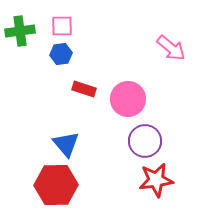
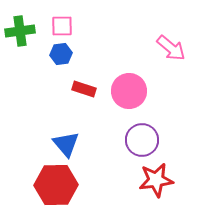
pink circle: moved 1 px right, 8 px up
purple circle: moved 3 px left, 1 px up
